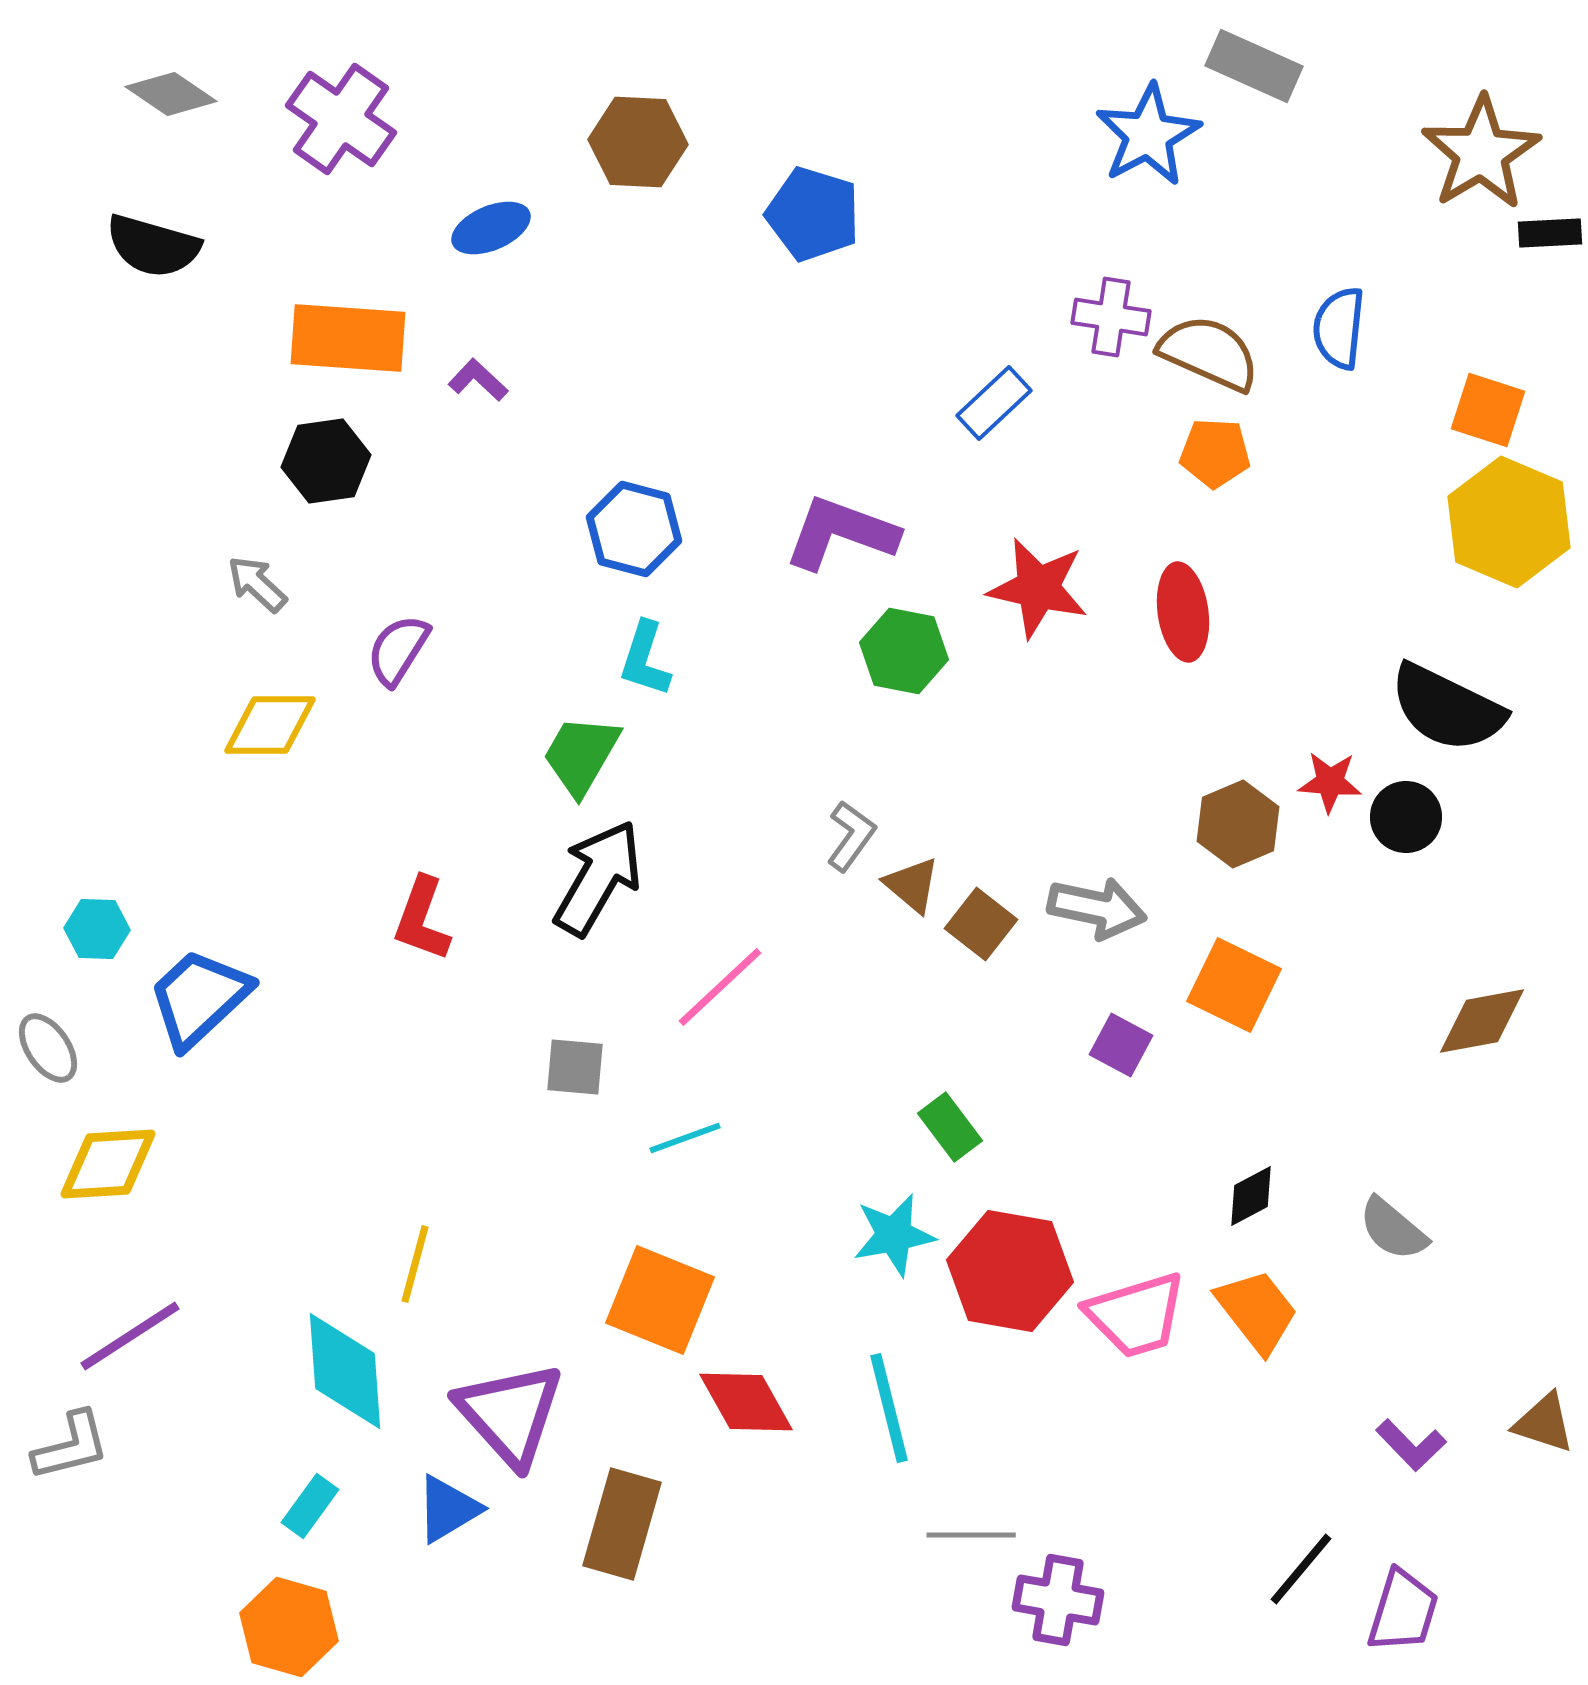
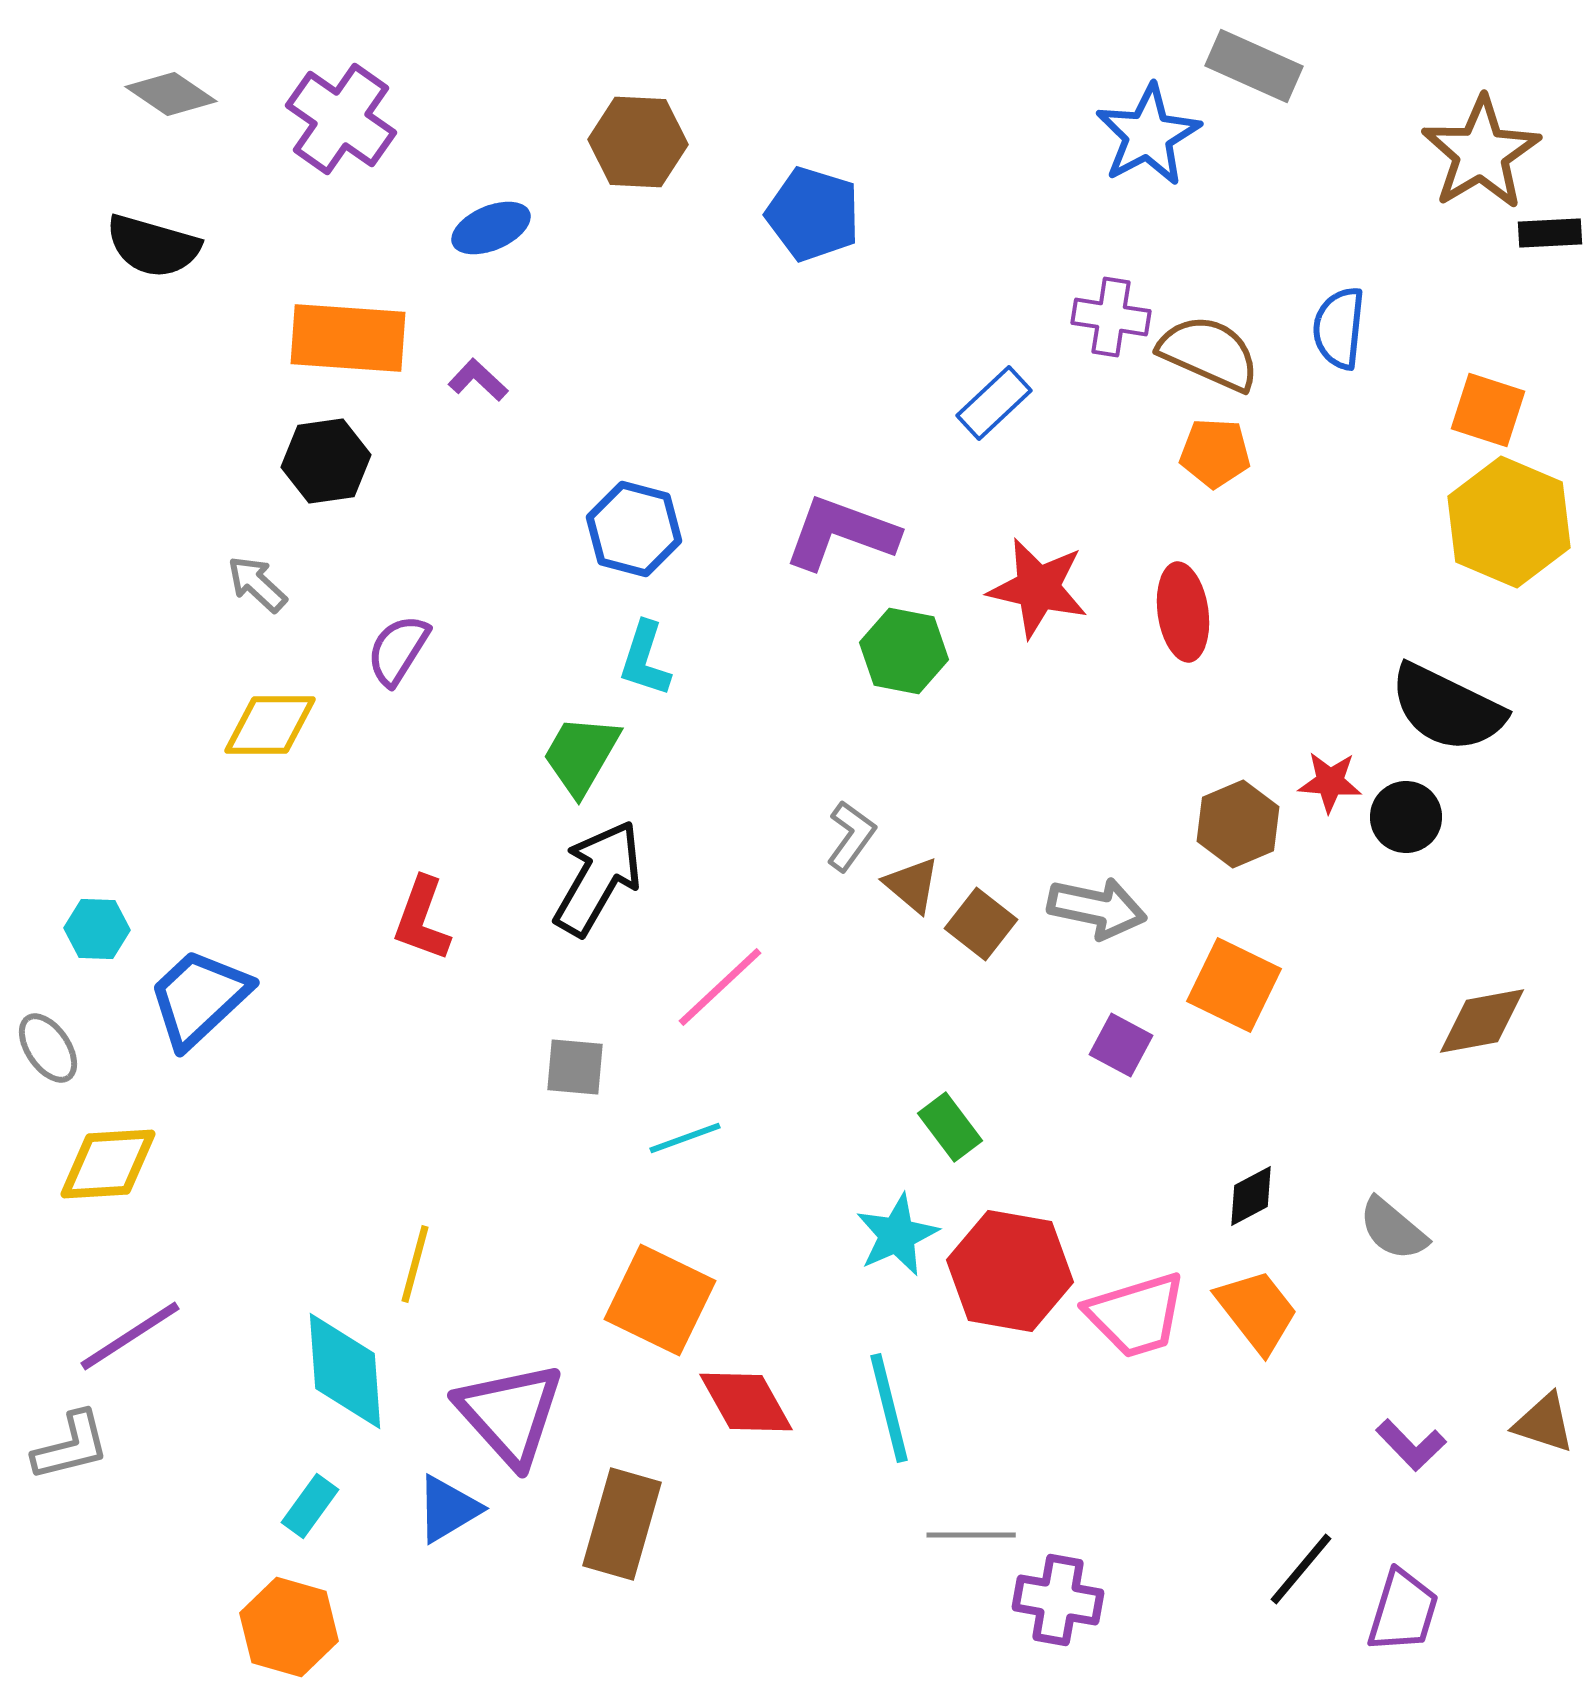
cyan star at (894, 1235): moved 3 px right; rotated 14 degrees counterclockwise
orange square at (660, 1300): rotated 4 degrees clockwise
